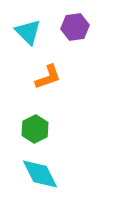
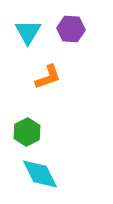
purple hexagon: moved 4 px left, 2 px down; rotated 12 degrees clockwise
cyan triangle: rotated 16 degrees clockwise
green hexagon: moved 8 px left, 3 px down
